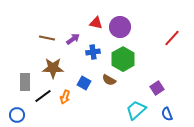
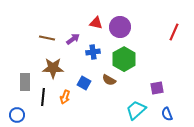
red line: moved 2 px right, 6 px up; rotated 18 degrees counterclockwise
green hexagon: moved 1 px right
purple square: rotated 24 degrees clockwise
black line: moved 1 px down; rotated 48 degrees counterclockwise
